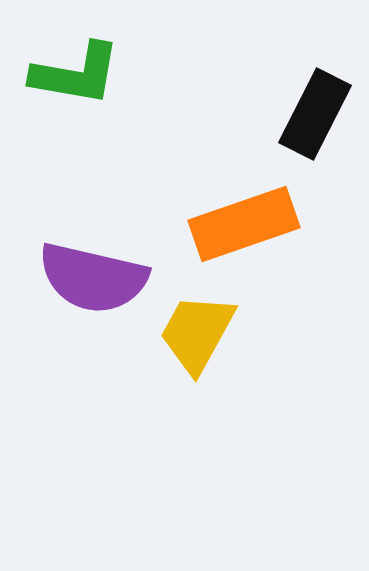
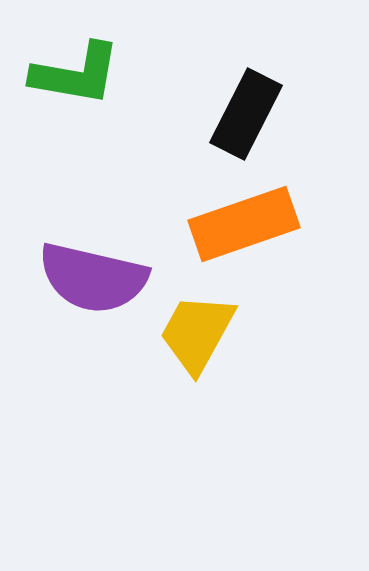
black rectangle: moved 69 px left
